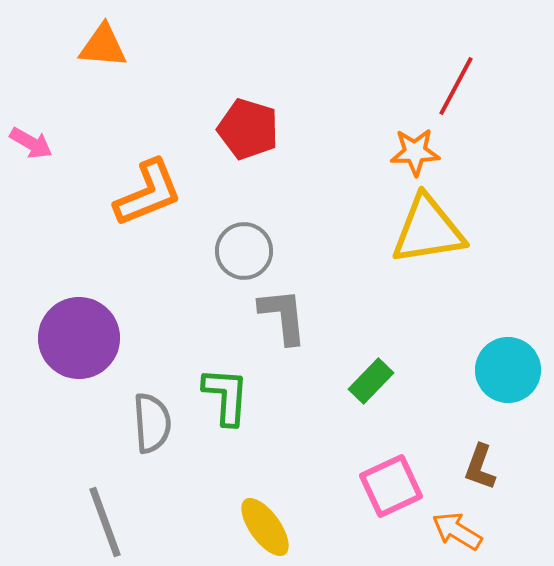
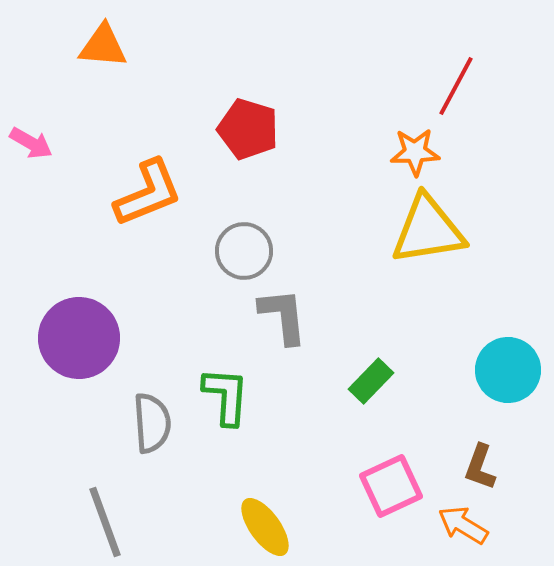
orange arrow: moved 6 px right, 6 px up
